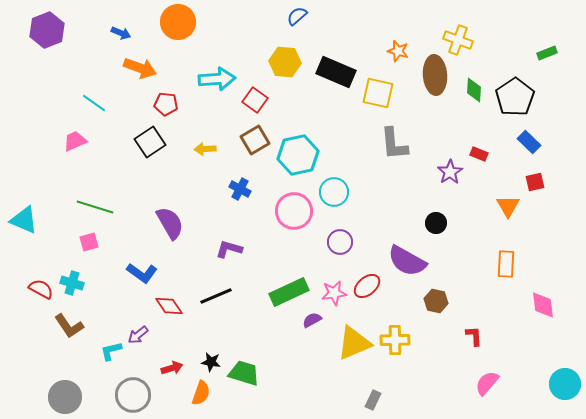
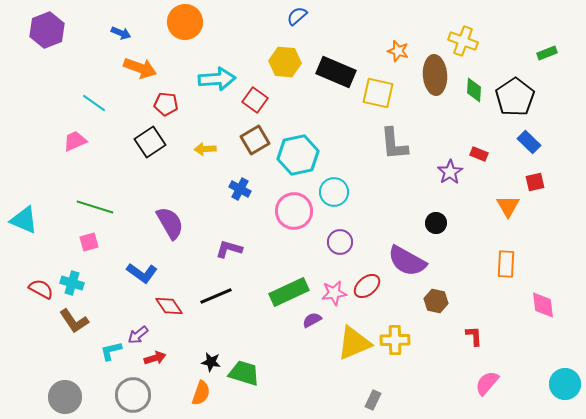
orange circle at (178, 22): moved 7 px right
yellow cross at (458, 40): moved 5 px right, 1 px down
brown L-shape at (69, 326): moved 5 px right, 5 px up
red arrow at (172, 368): moved 17 px left, 10 px up
